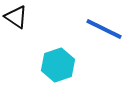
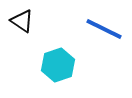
black triangle: moved 6 px right, 4 px down
